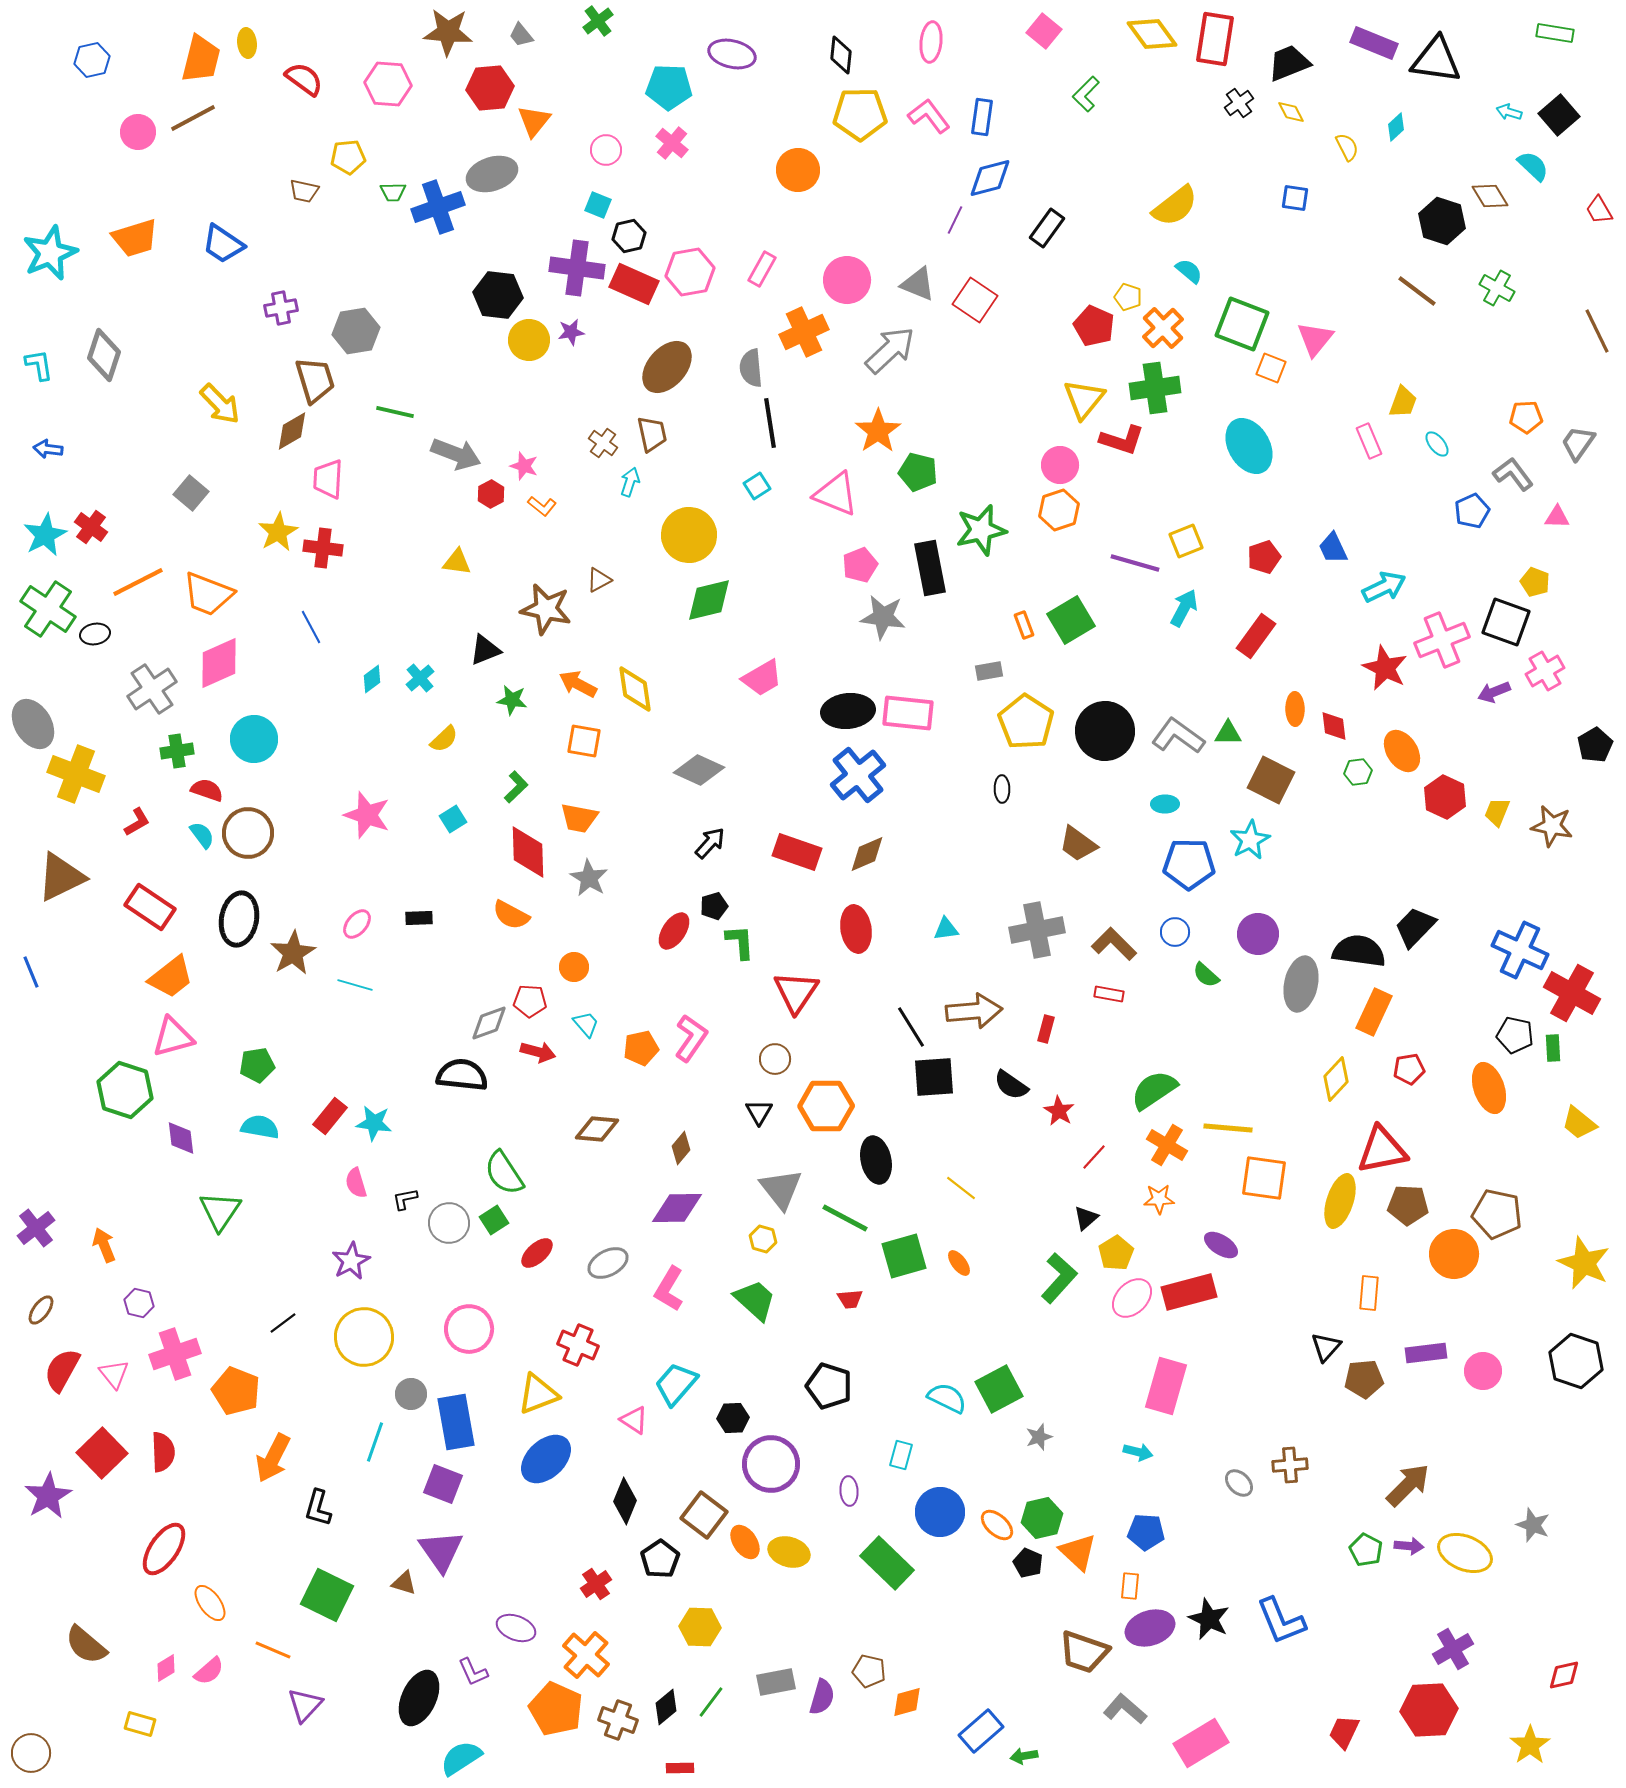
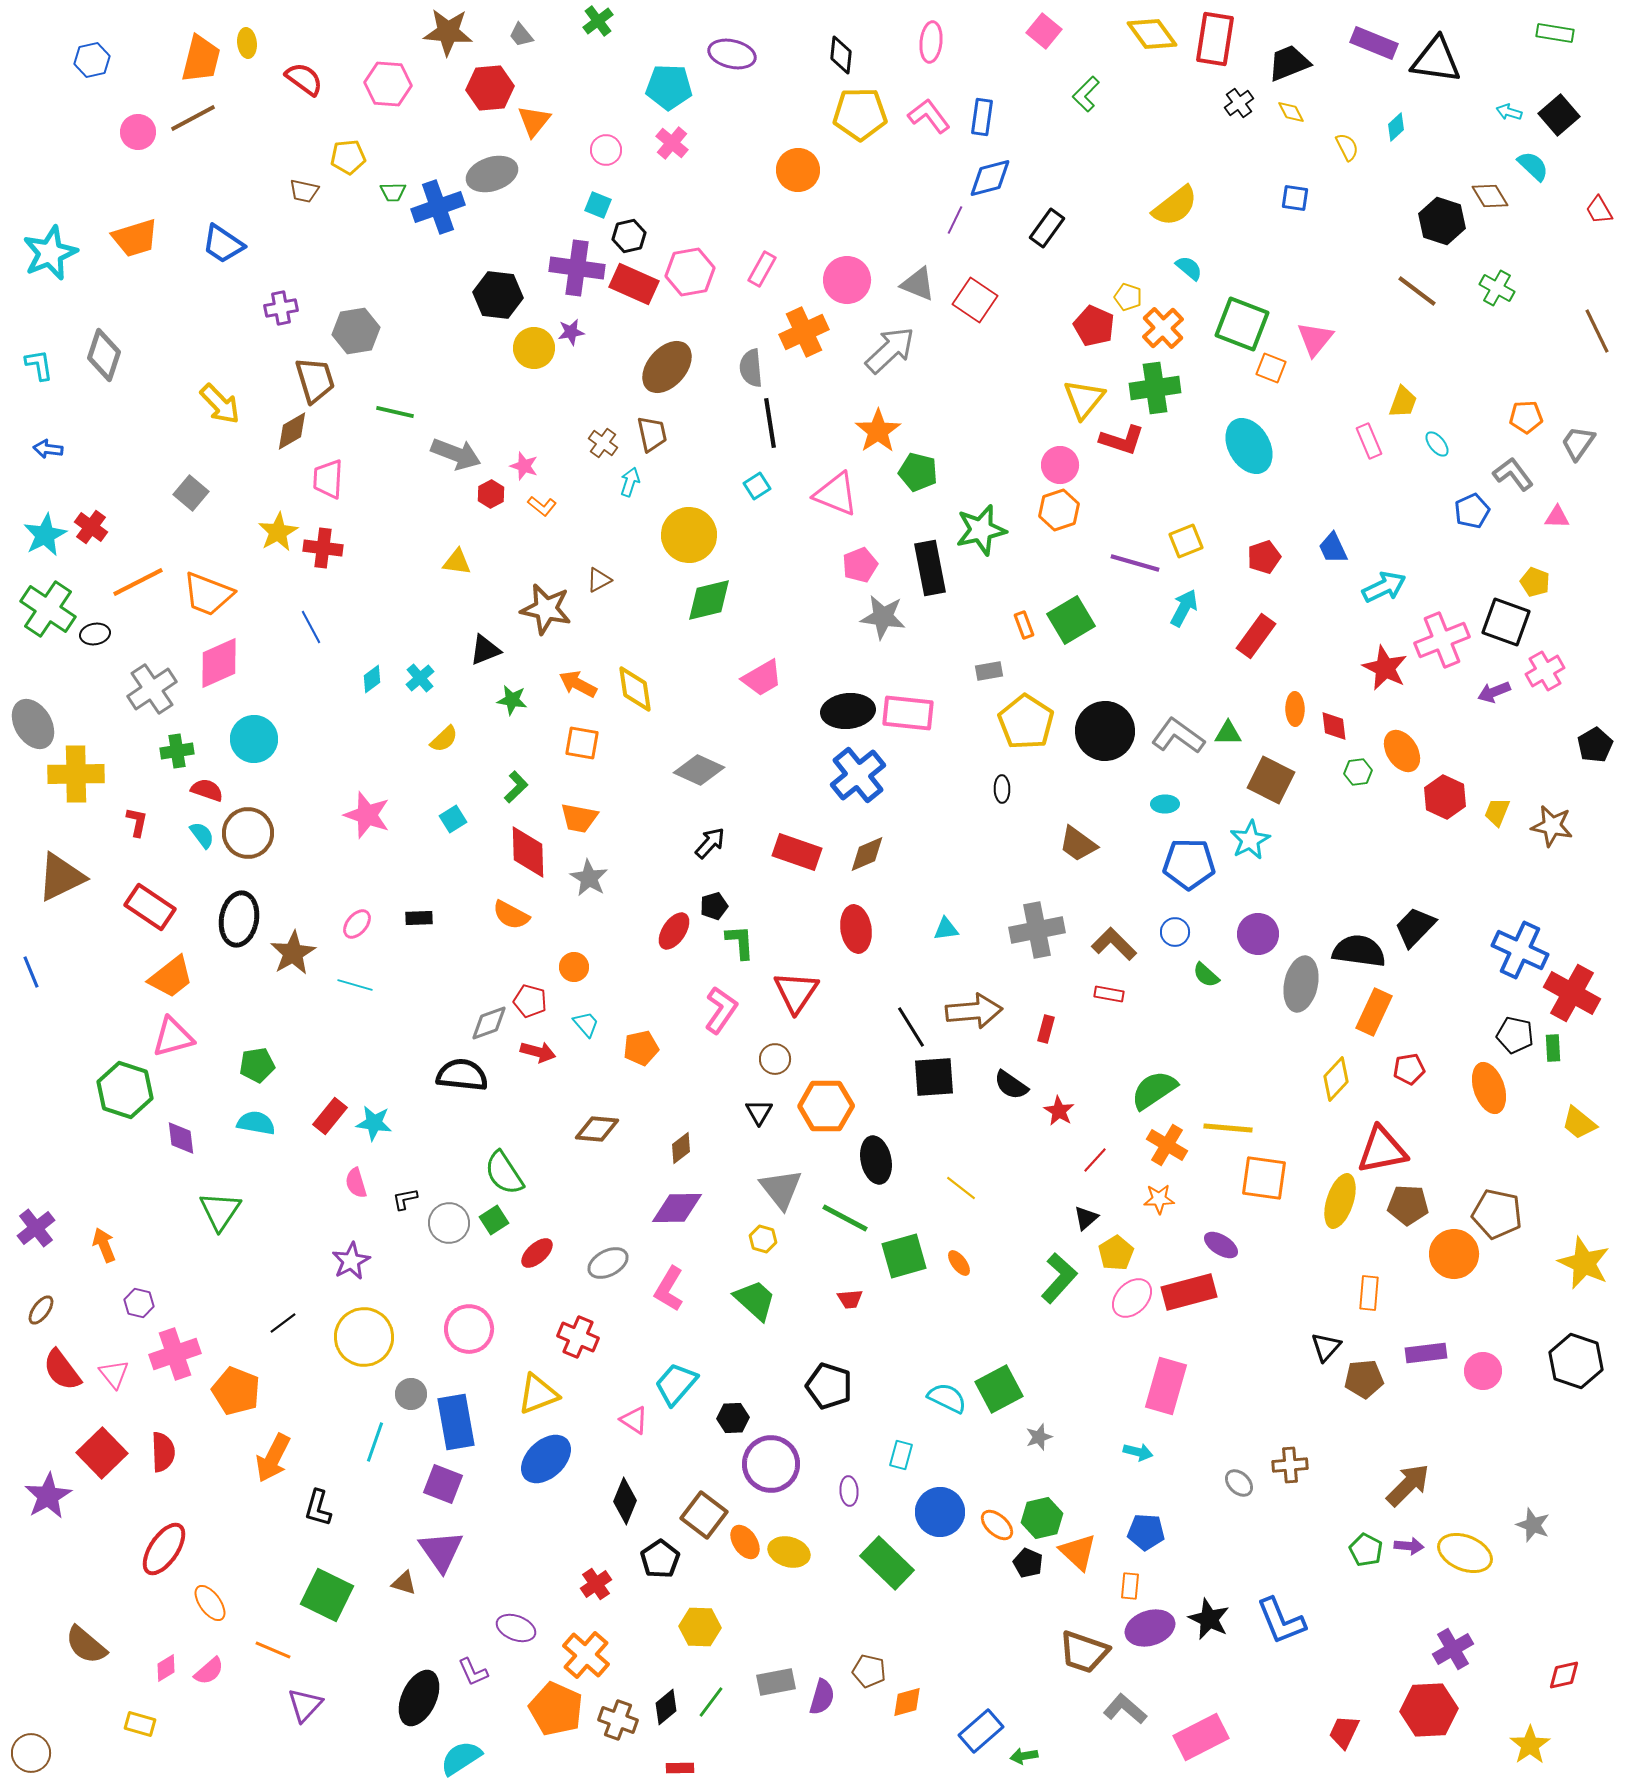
cyan semicircle at (1189, 271): moved 3 px up
yellow circle at (529, 340): moved 5 px right, 8 px down
orange square at (584, 741): moved 2 px left, 2 px down
yellow cross at (76, 774): rotated 22 degrees counterclockwise
red L-shape at (137, 822): rotated 48 degrees counterclockwise
red pentagon at (530, 1001): rotated 12 degrees clockwise
pink L-shape at (691, 1038): moved 30 px right, 28 px up
cyan semicircle at (260, 1127): moved 4 px left, 4 px up
brown diamond at (681, 1148): rotated 12 degrees clockwise
red line at (1094, 1157): moved 1 px right, 3 px down
red cross at (578, 1345): moved 8 px up
red semicircle at (62, 1370): rotated 66 degrees counterclockwise
pink rectangle at (1201, 1743): moved 6 px up; rotated 4 degrees clockwise
